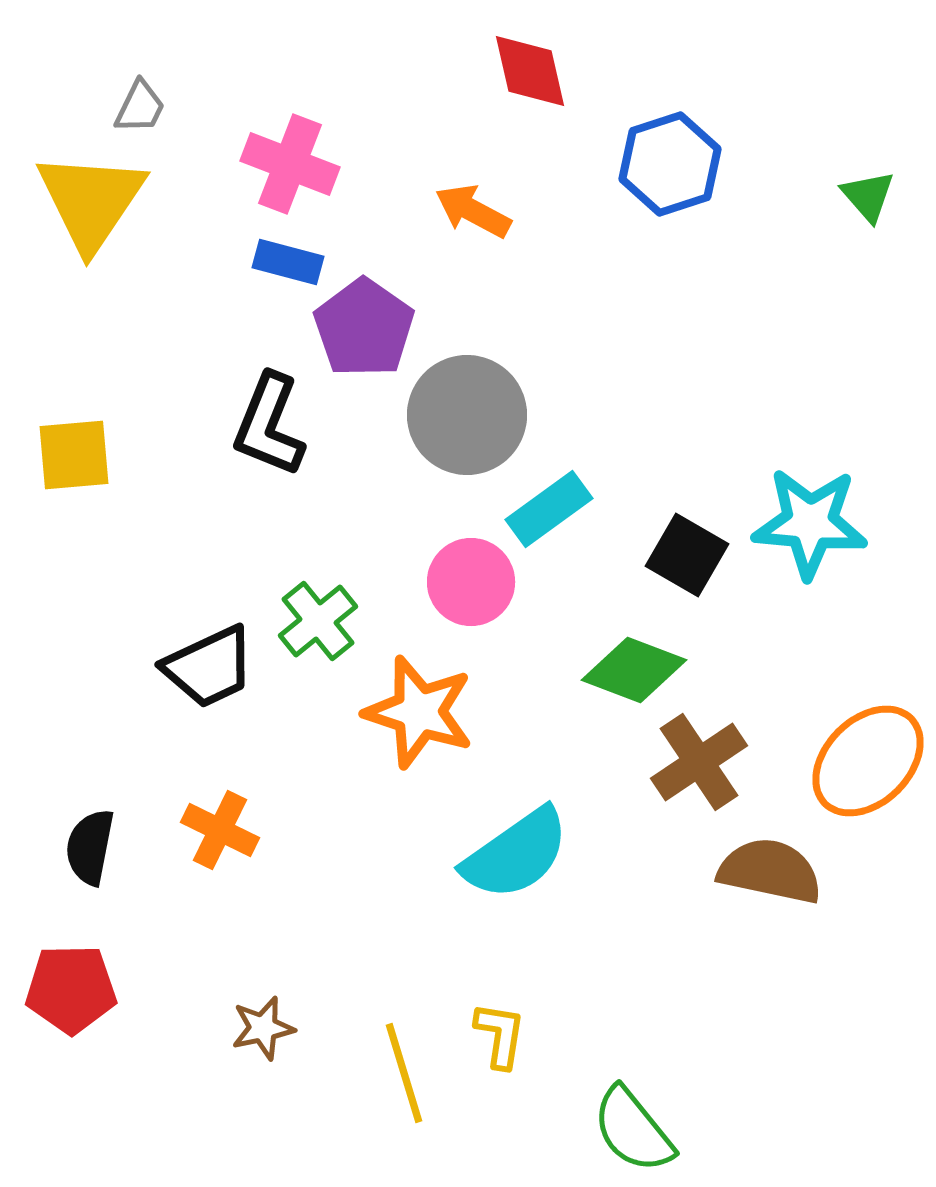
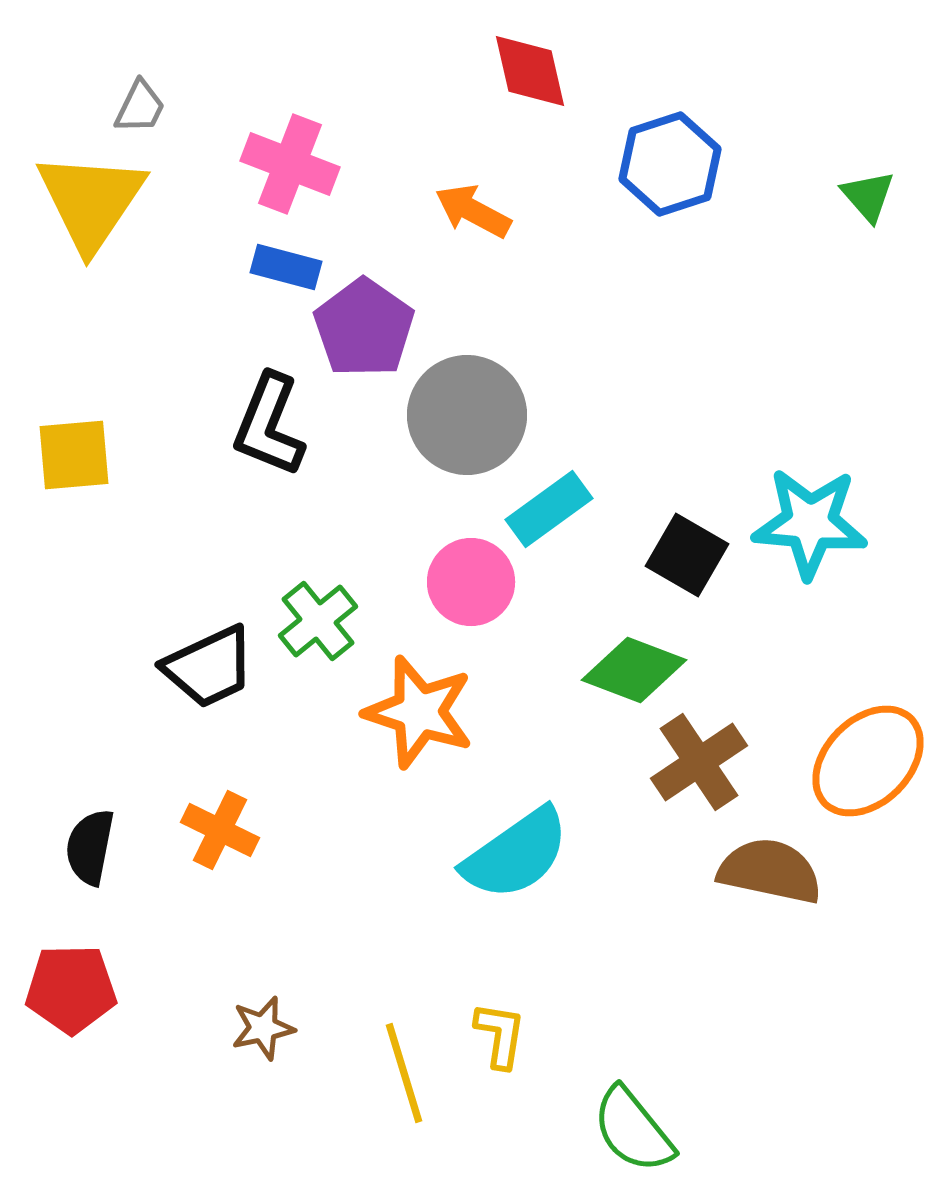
blue rectangle: moved 2 px left, 5 px down
